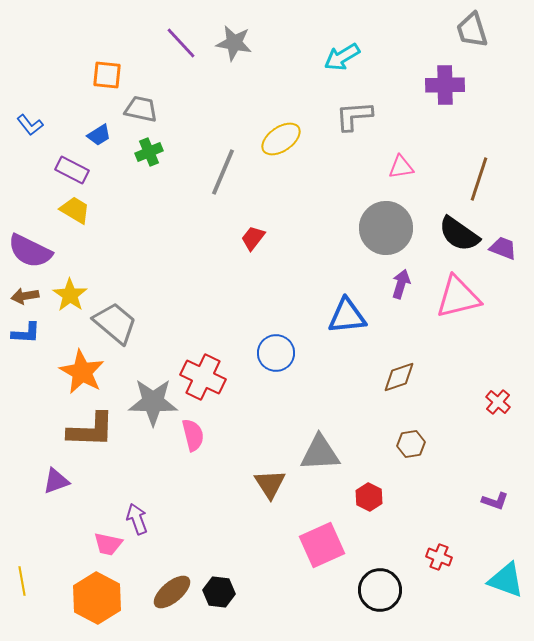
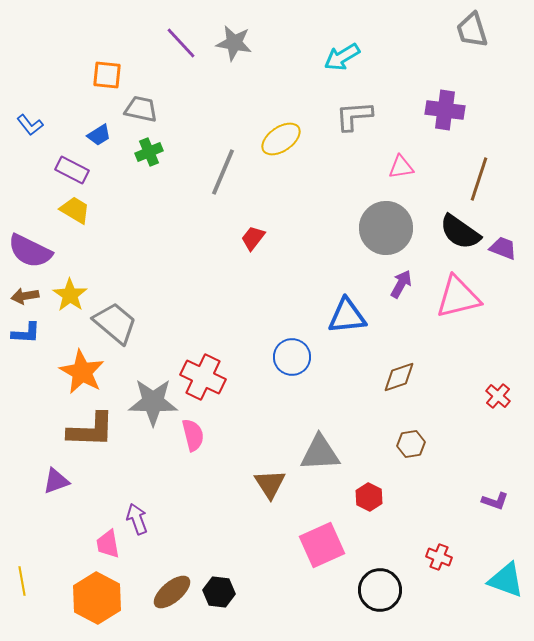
purple cross at (445, 85): moved 25 px down; rotated 9 degrees clockwise
black semicircle at (459, 234): moved 1 px right, 2 px up
purple arrow at (401, 284): rotated 12 degrees clockwise
blue circle at (276, 353): moved 16 px right, 4 px down
red cross at (498, 402): moved 6 px up
pink trapezoid at (108, 544): rotated 68 degrees clockwise
